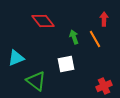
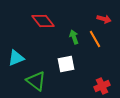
red arrow: rotated 104 degrees clockwise
red cross: moved 2 px left
